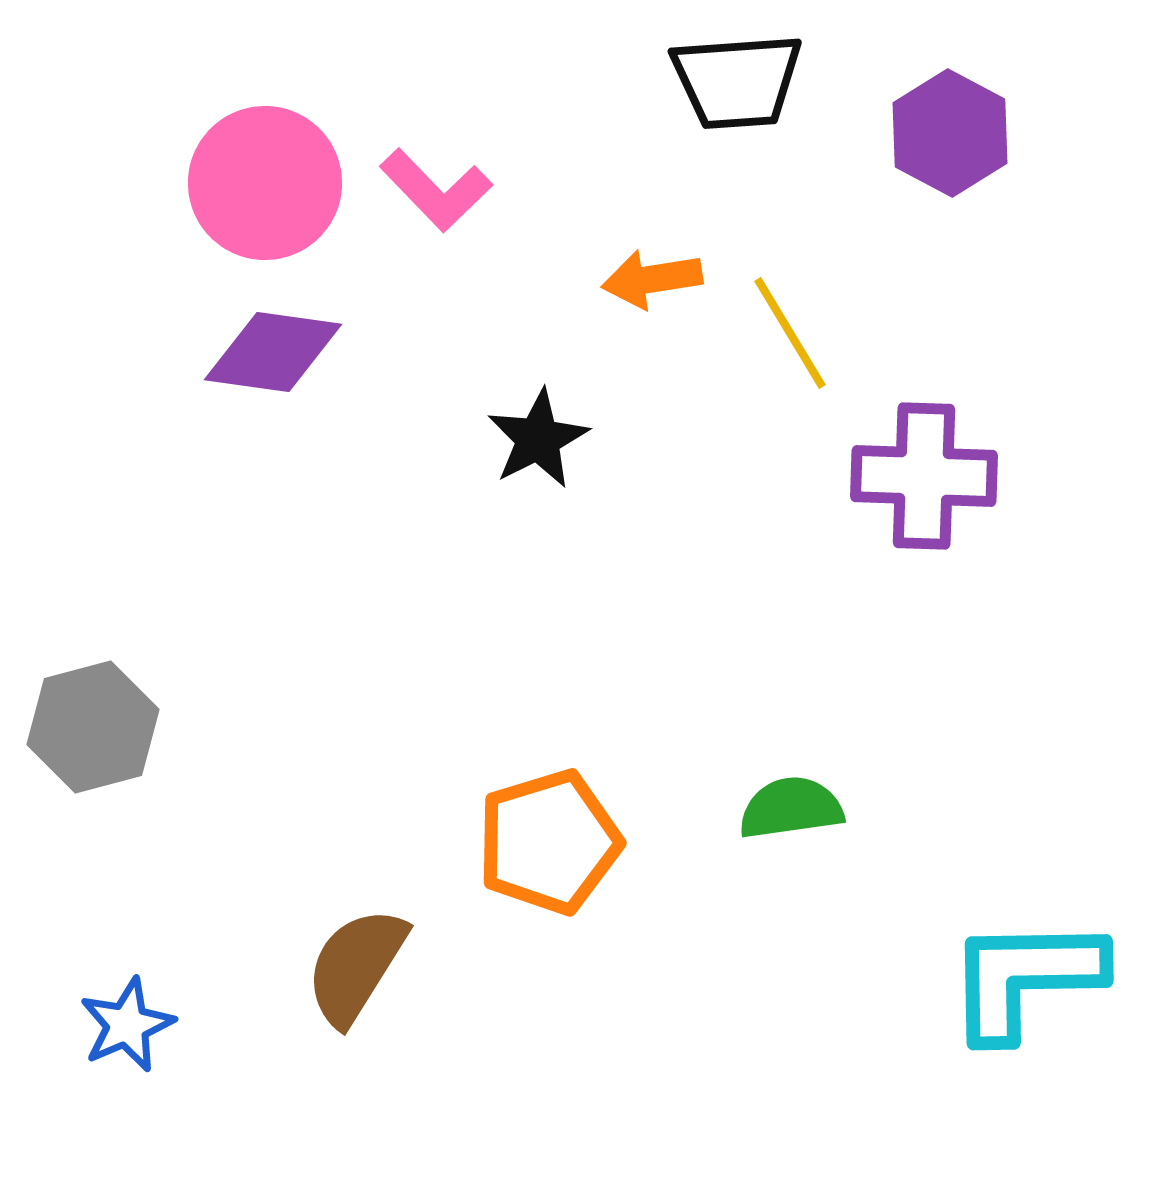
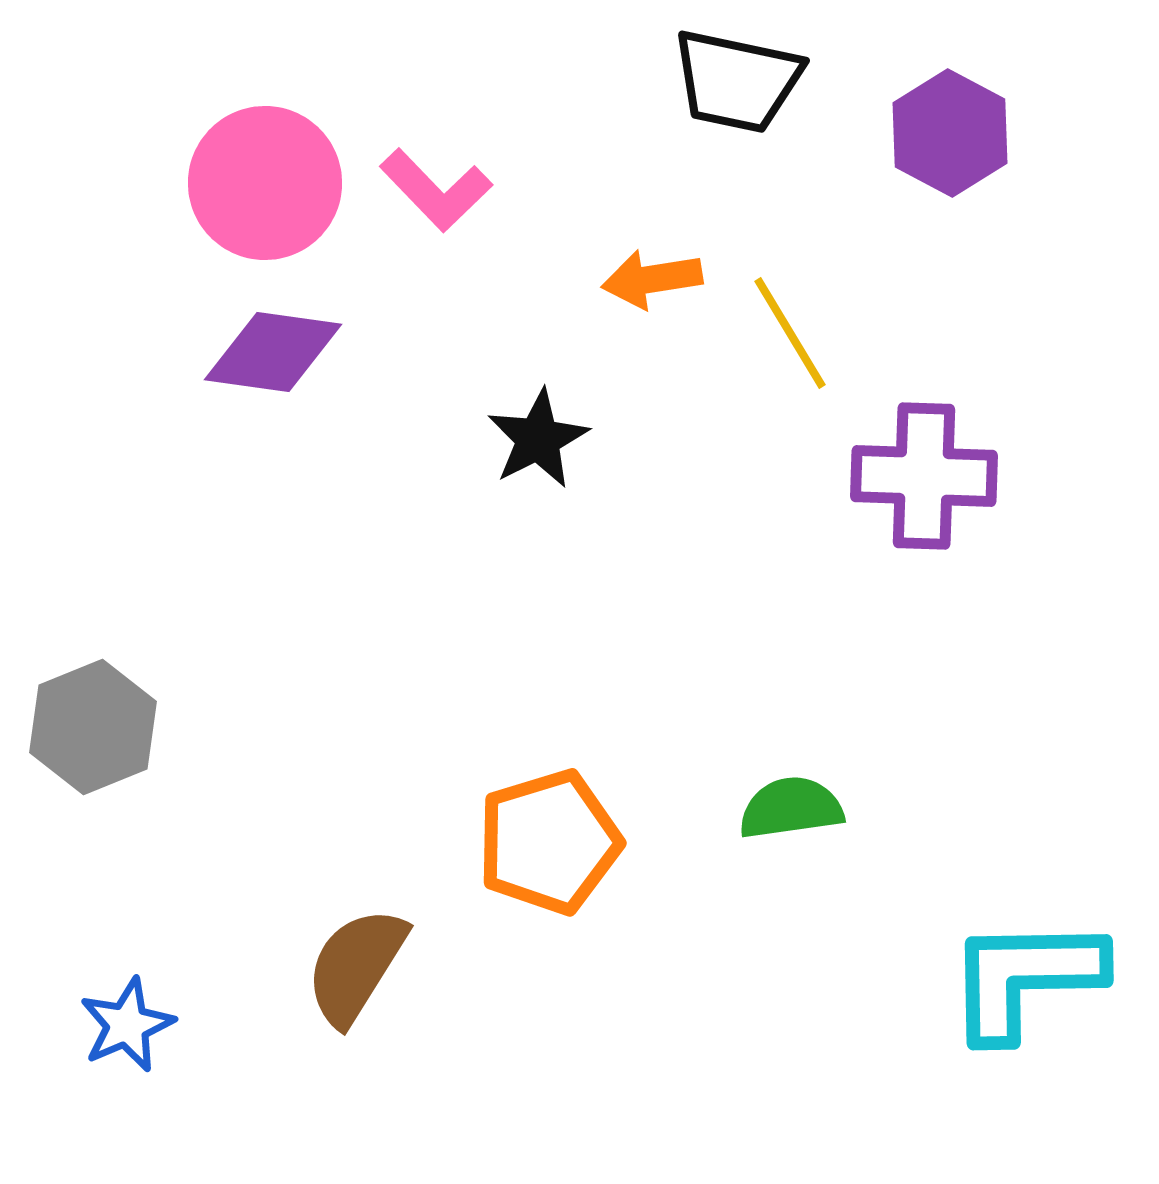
black trapezoid: rotated 16 degrees clockwise
gray hexagon: rotated 7 degrees counterclockwise
